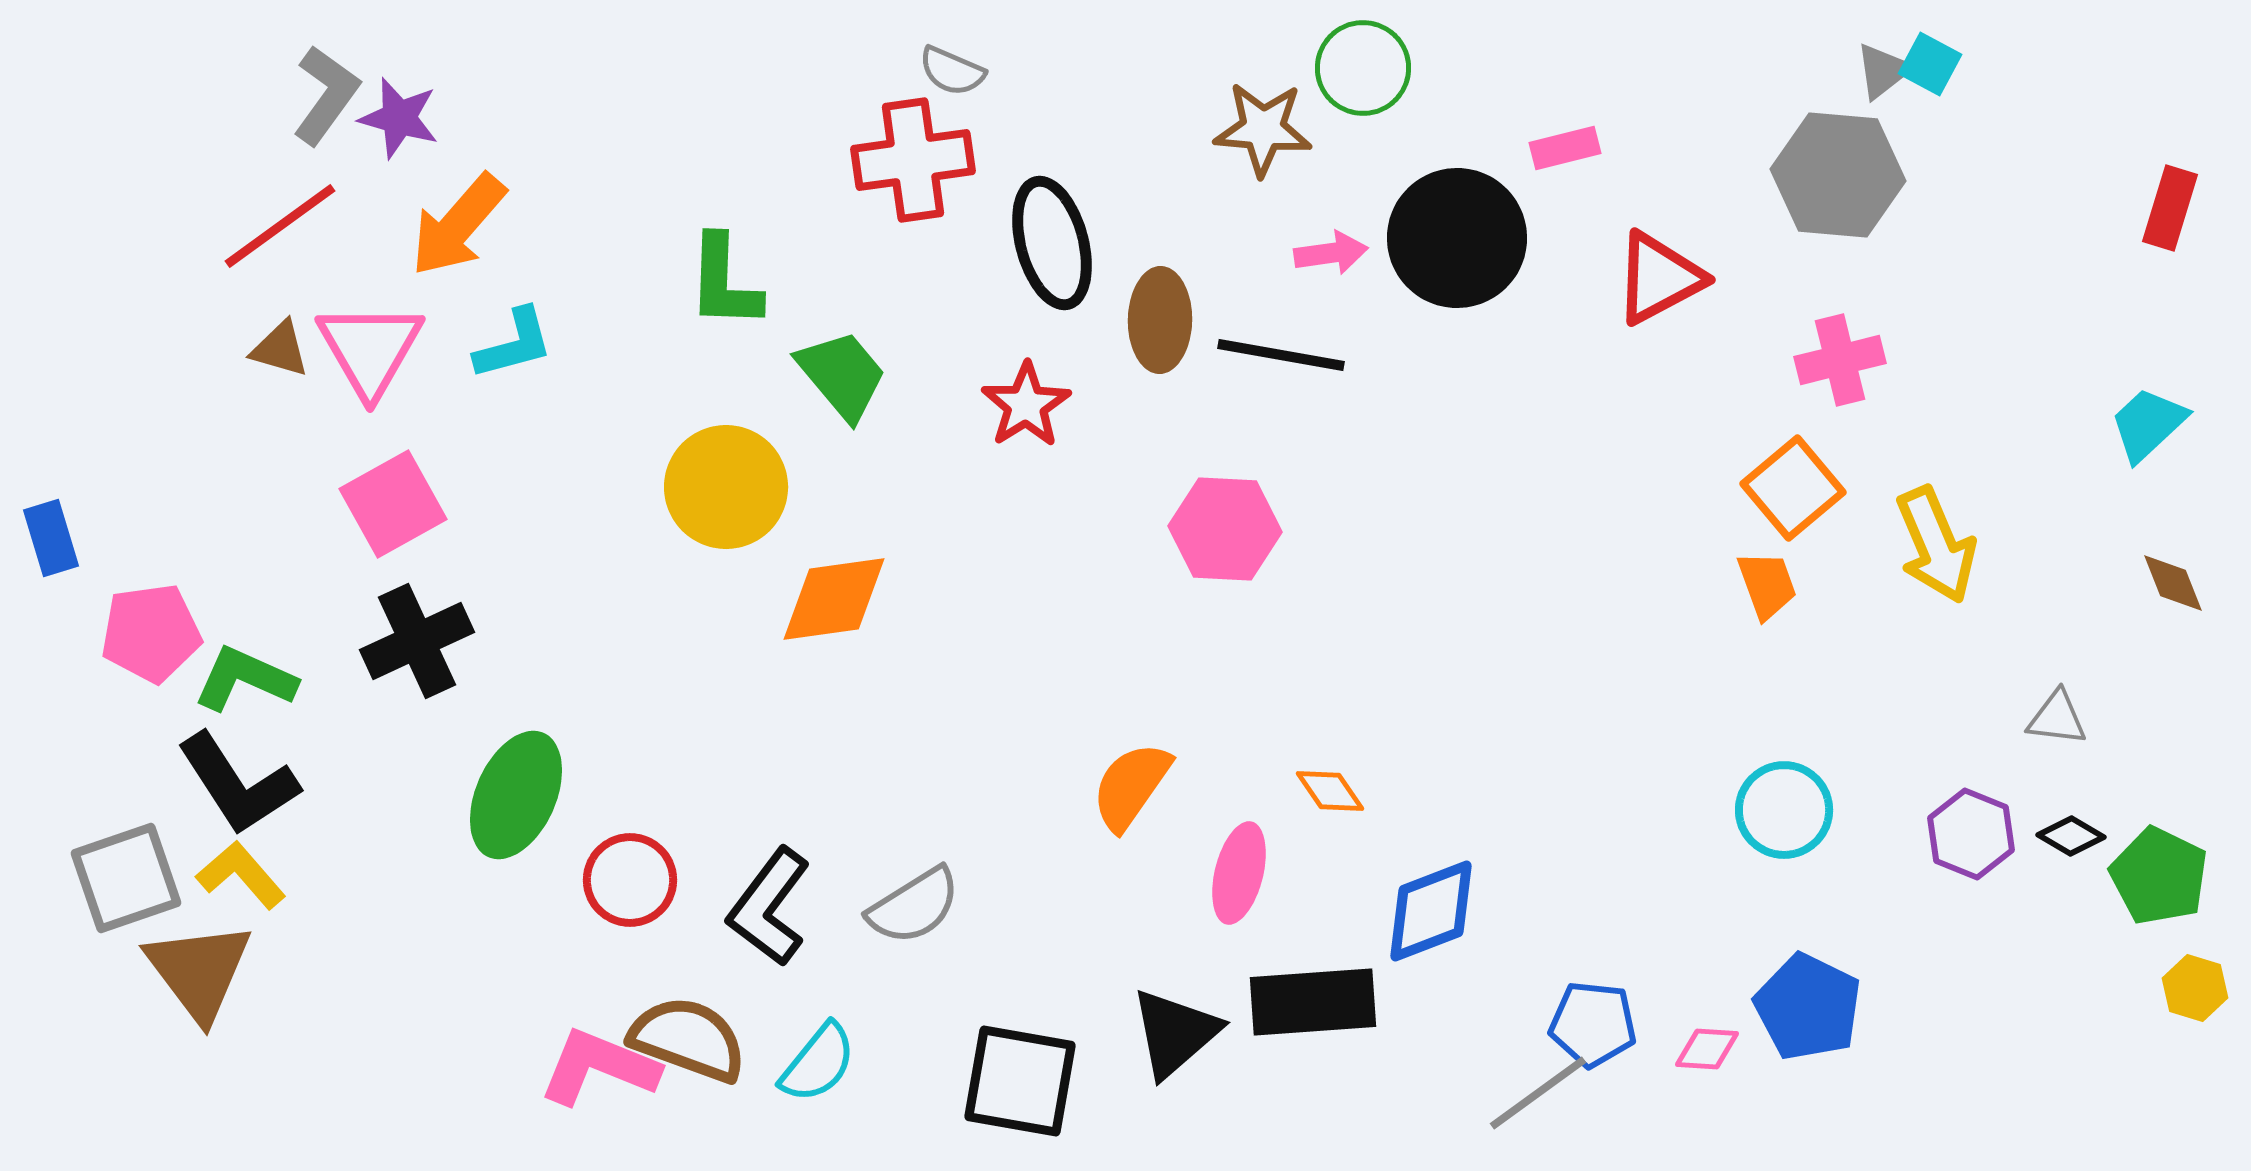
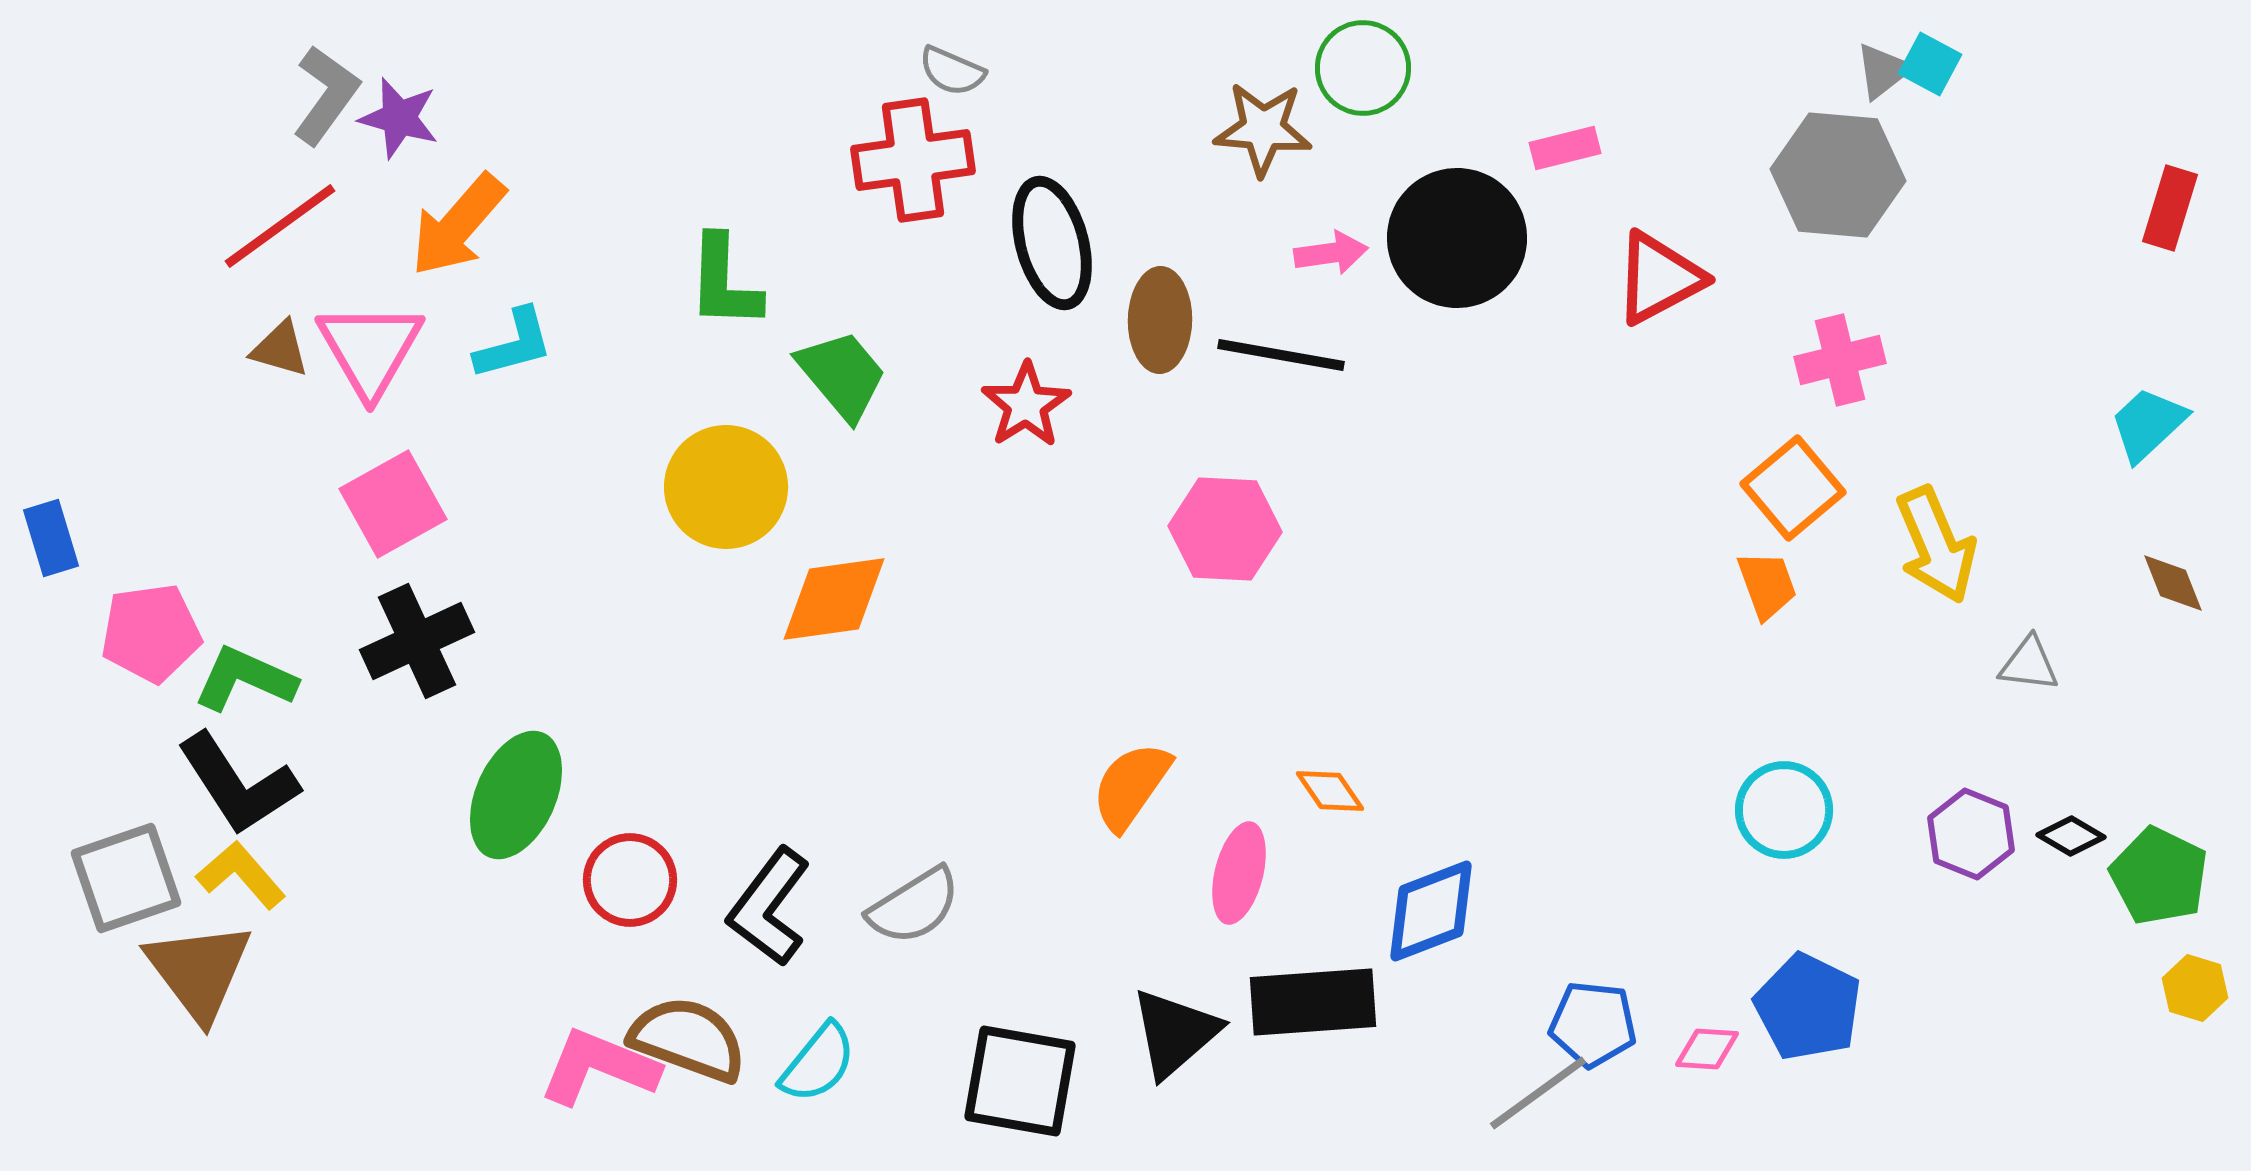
gray triangle at (2057, 718): moved 28 px left, 54 px up
